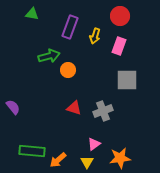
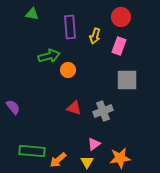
red circle: moved 1 px right, 1 px down
purple rectangle: rotated 25 degrees counterclockwise
